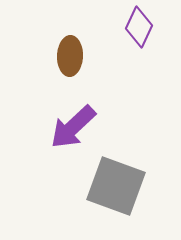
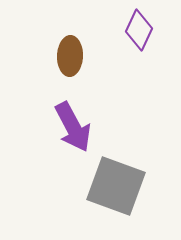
purple diamond: moved 3 px down
purple arrow: rotated 75 degrees counterclockwise
